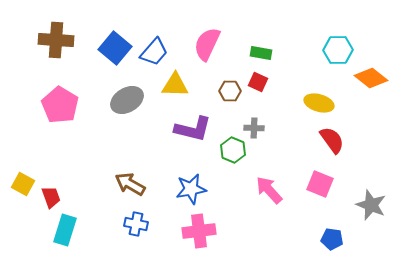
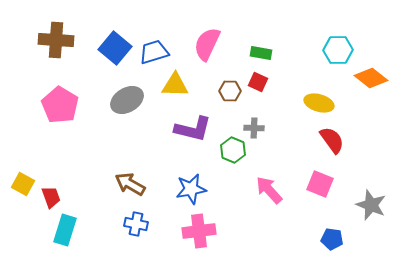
blue trapezoid: rotated 148 degrees counterclockwise
